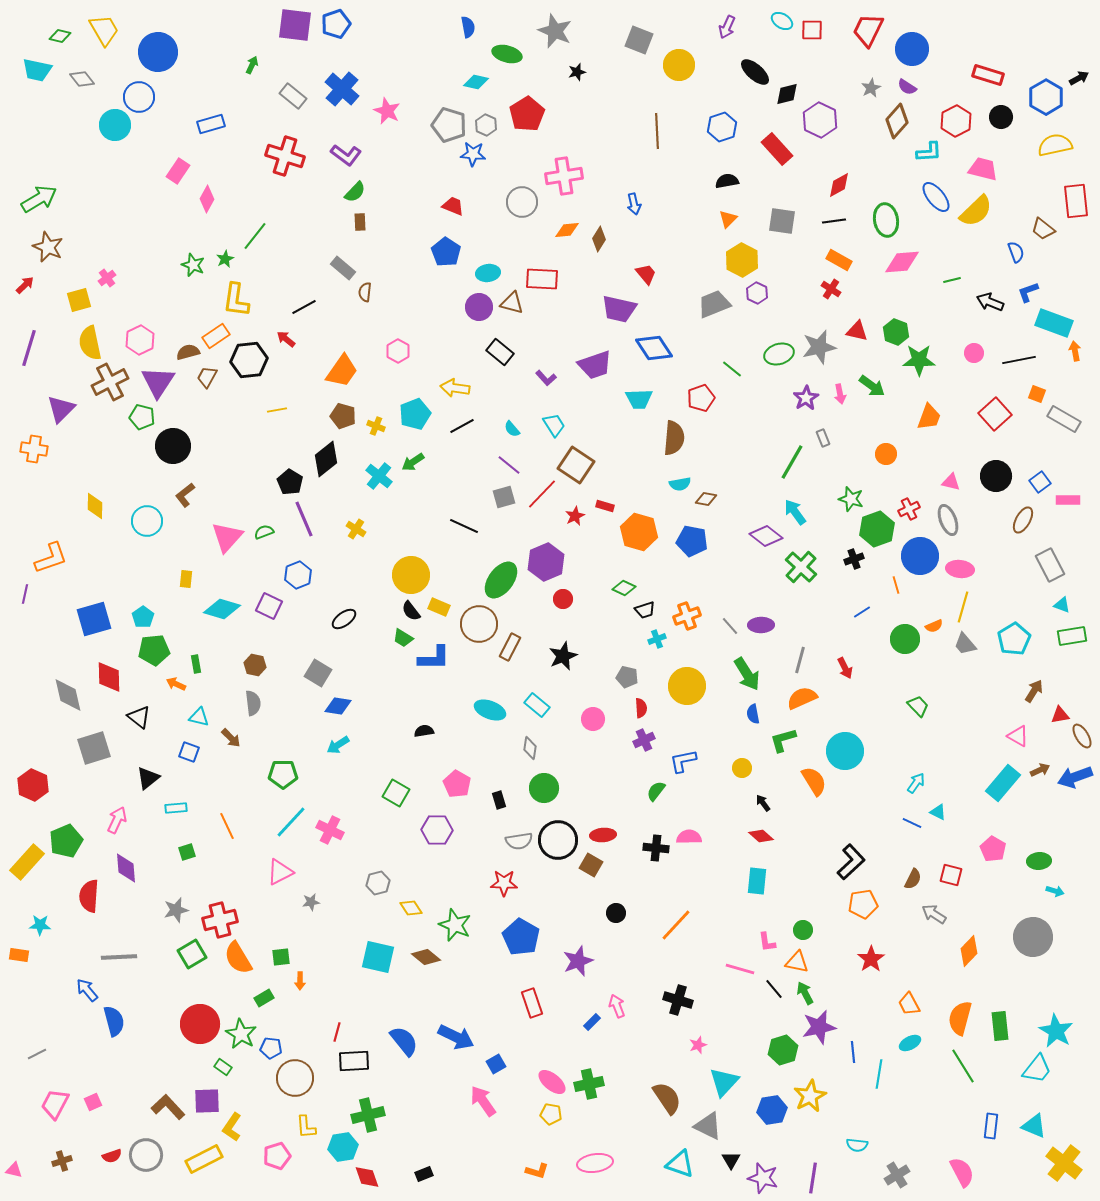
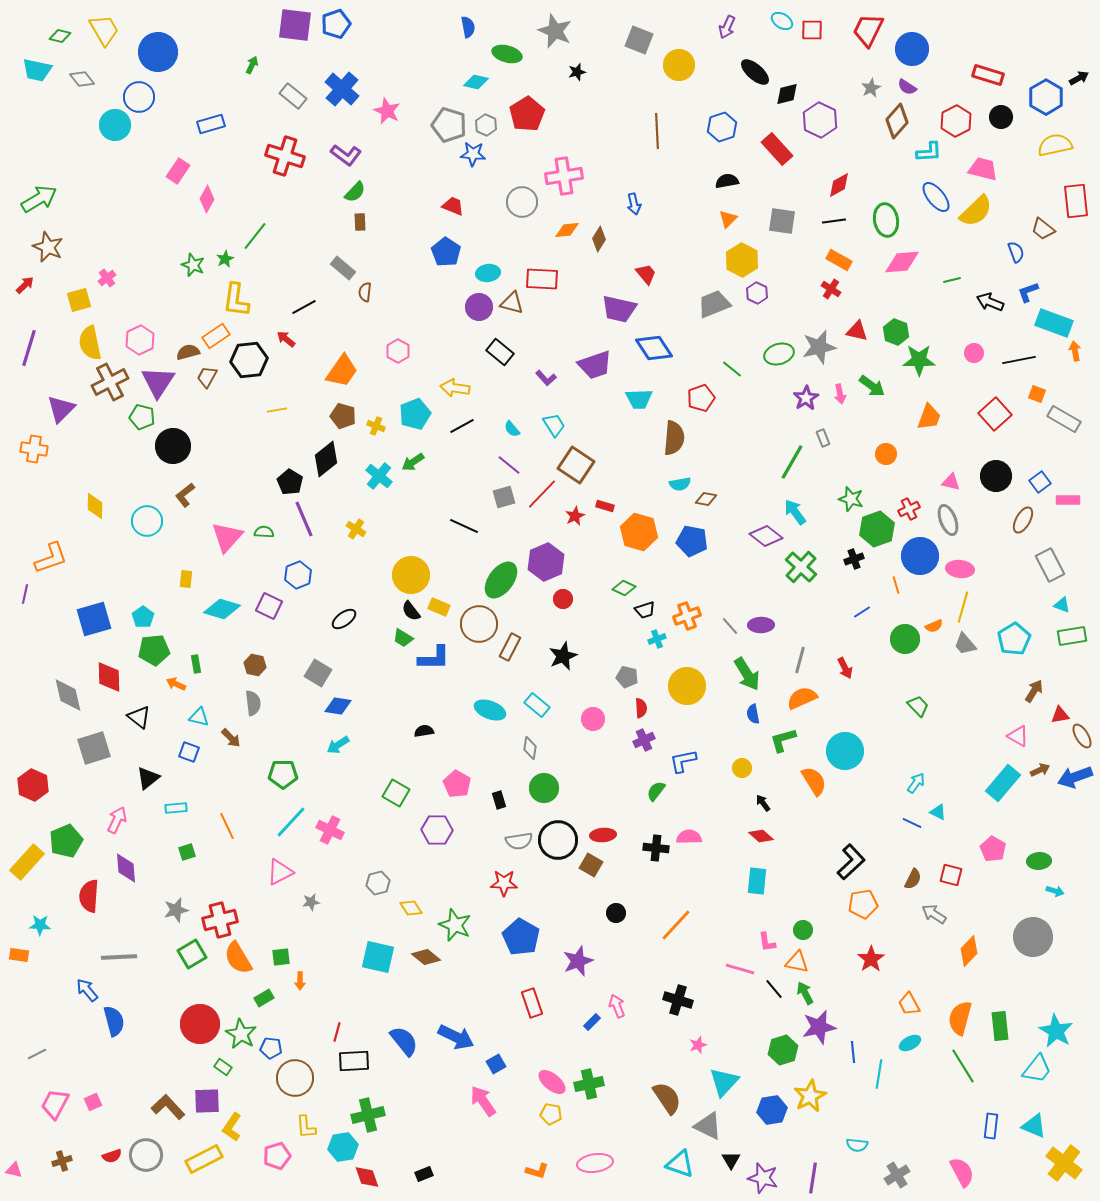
green semicircle at (264, 532): rotated 24 degrees clockwise
